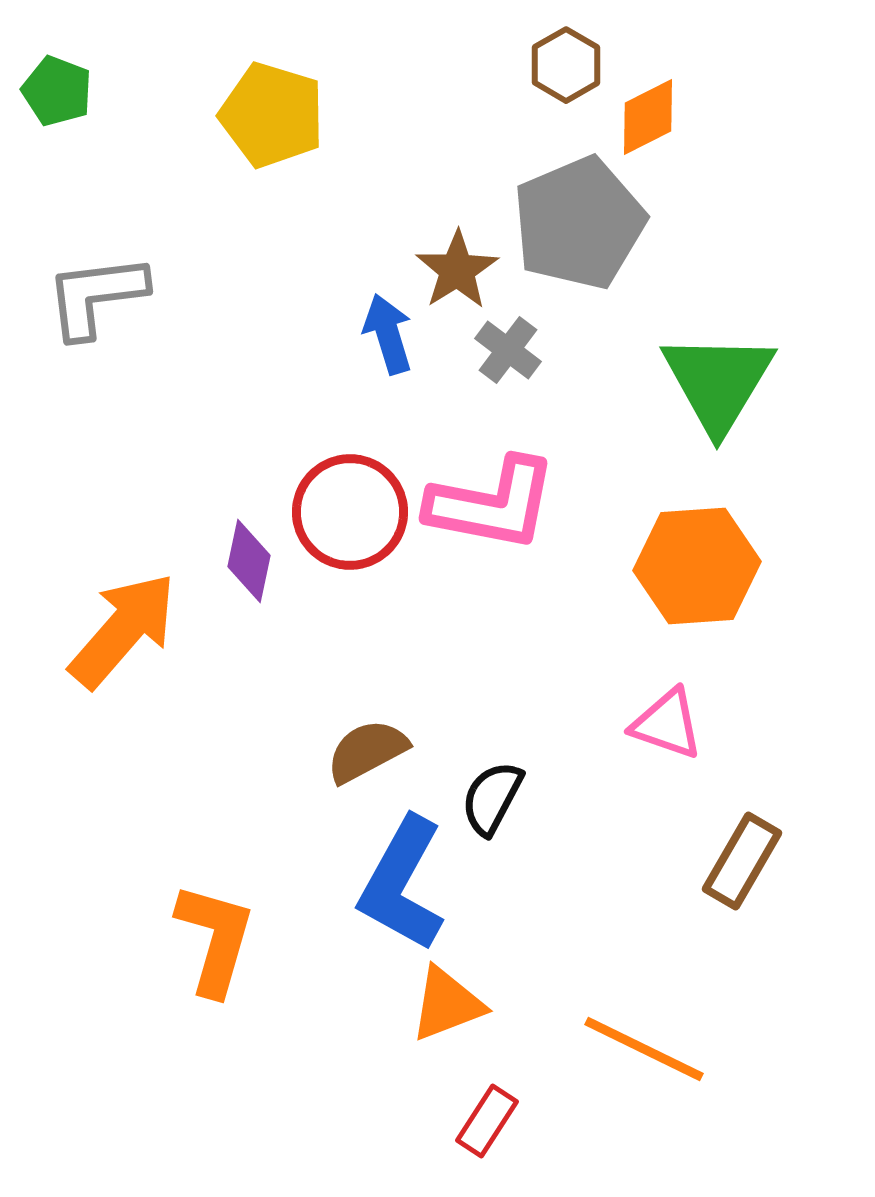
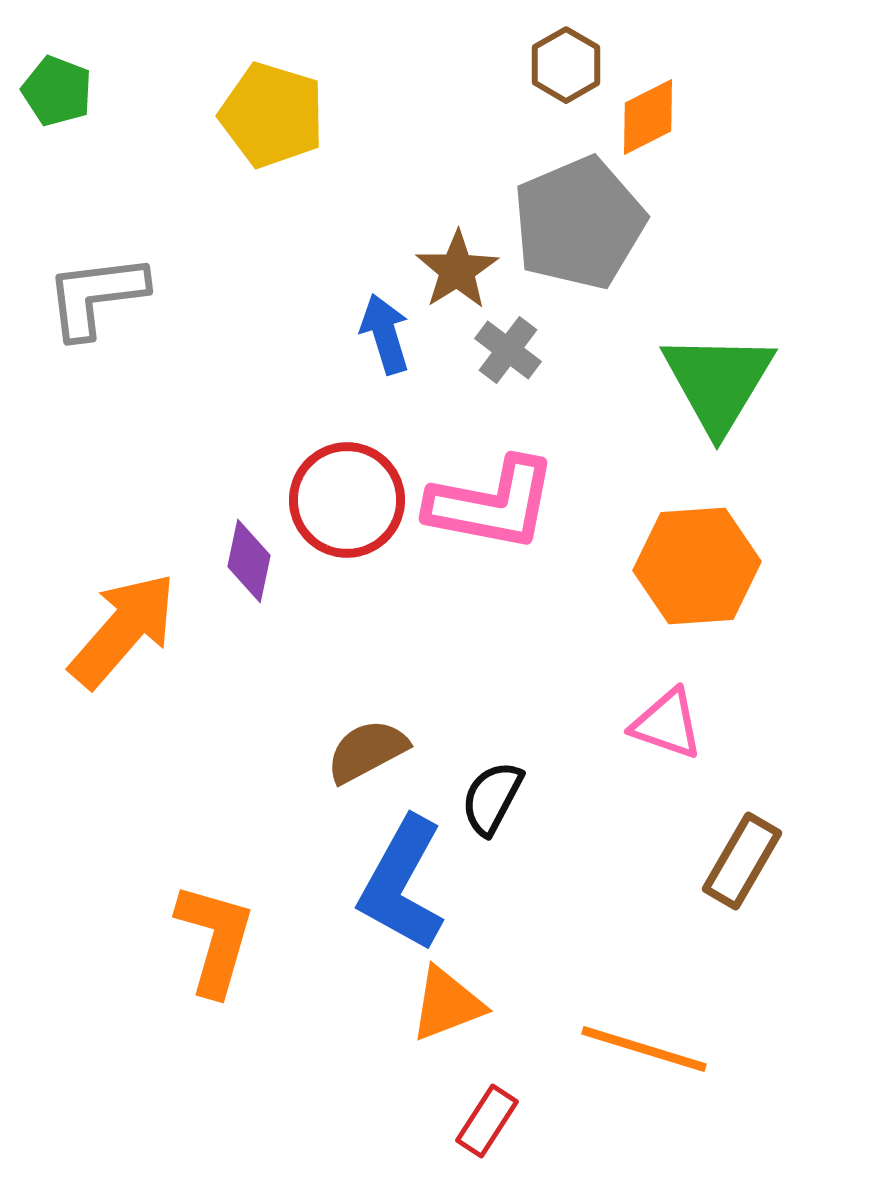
blue arrow: moved 3 px left
red circle: moved 3 px left, 12 px up
orange line: rotated 9 degrees counterclockwise
